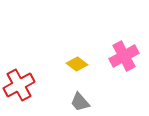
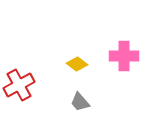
pink cross: rotated 28 degrees clockwise
